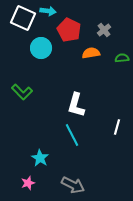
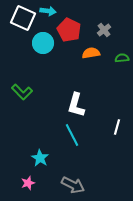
cyan circle: moved 2 px right, 5 px up
